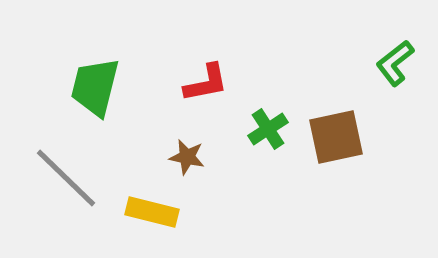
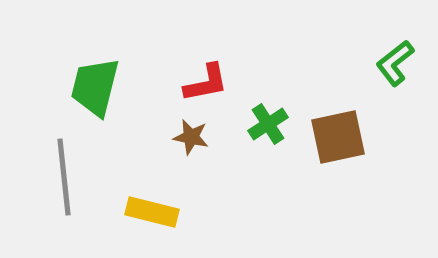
green cross: moved 5 px up
brown square: moved 2 px right
brown star: moved 4 px right, 20 px up
gray line: moved 2 px left, 1 px up; rotated 40 degrees clockwise
